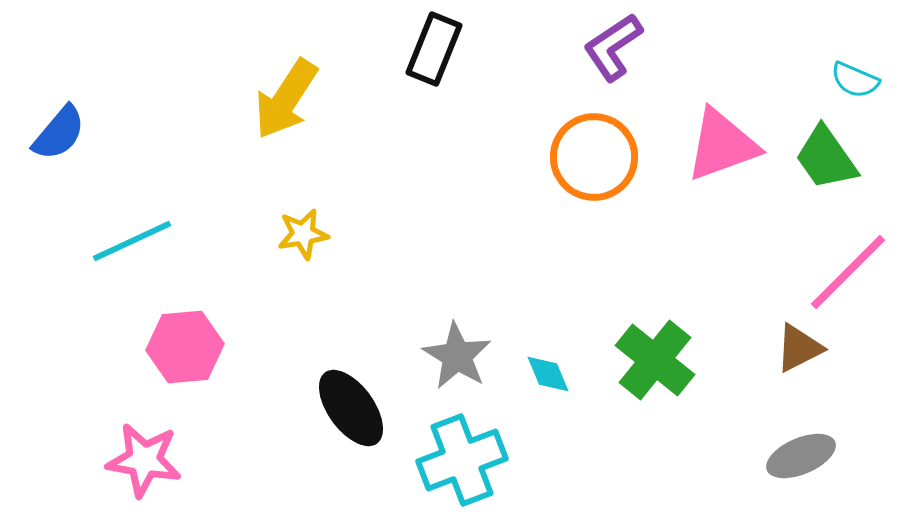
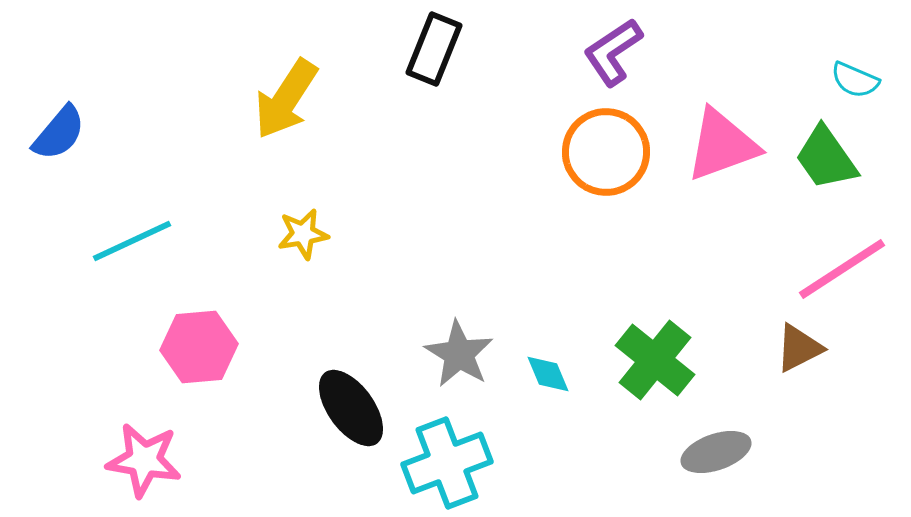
purple L-shape: moved 5 px down
orange circle: moved 12 px right, 5 px up
pink line: moved 6 px left, 3 px up; rotated 12 degrees clockwise
pink hexagon: moved 14 px right
gray star: moved 2 px right, 2 px up
gray ellipse: moved 85 px left, 4 px up; rotated 4 degrees clockwise
cyan cross: moved 15 px left, 3 px down
